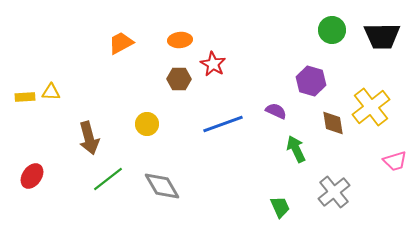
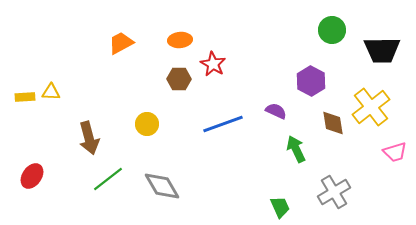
black trapezoid: moved 14 px down
purple hexagon: rotated 12 degrees clockwise
pink trapezoid: moved 9 px up
gray cross: rotated 8 degrees clockwise
